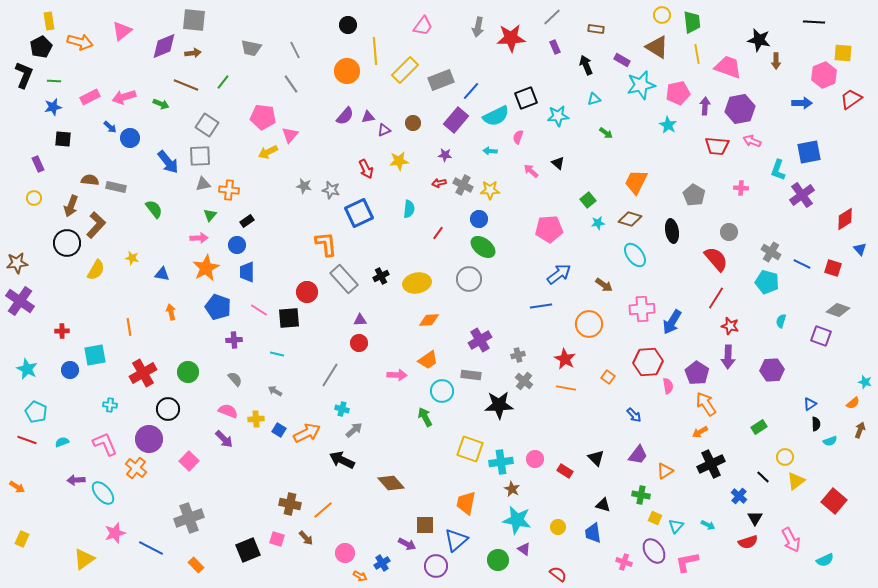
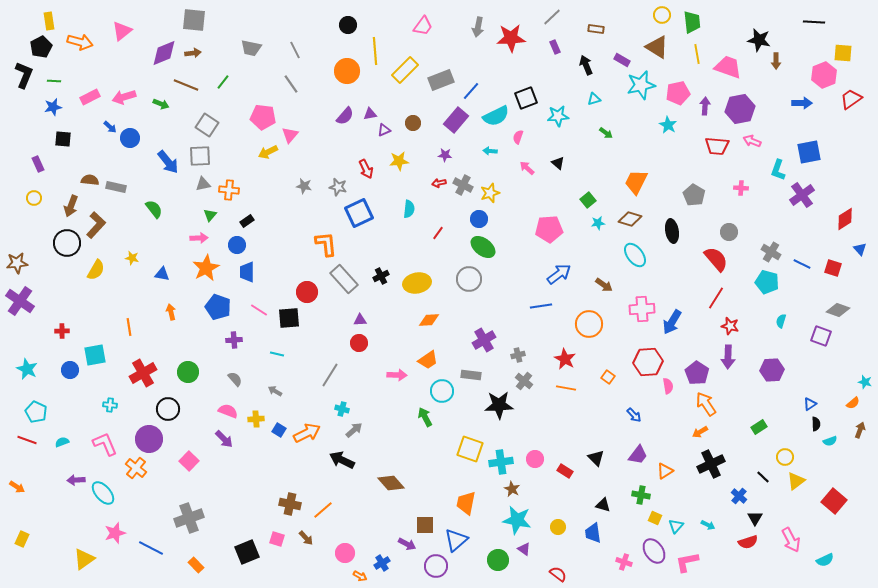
purple diamond at (164, 46): moved 7 px down
purple triangle at (368, 117): moved 2 px right, 3 px up
pink arrow at (531, 171): moved 4 px left, 3 px up
gray star at (331, 190): moved 7 px right, 3 px up
yellow star at (490, 190): moved 3 px down; rotated 18 degrees counterclockwise
purple cross at (480, 340): moved 4 px right
black square at (248, 550): moved 1 px left, 2 px down
